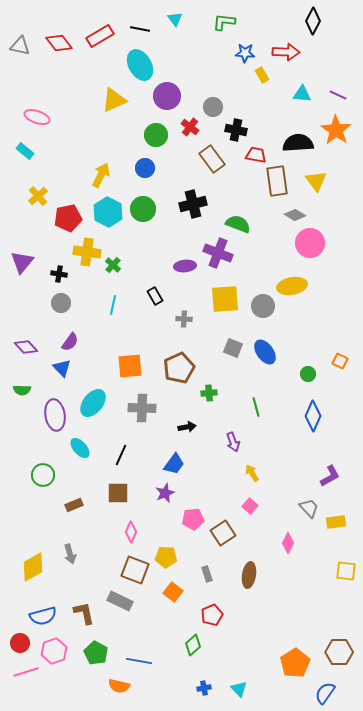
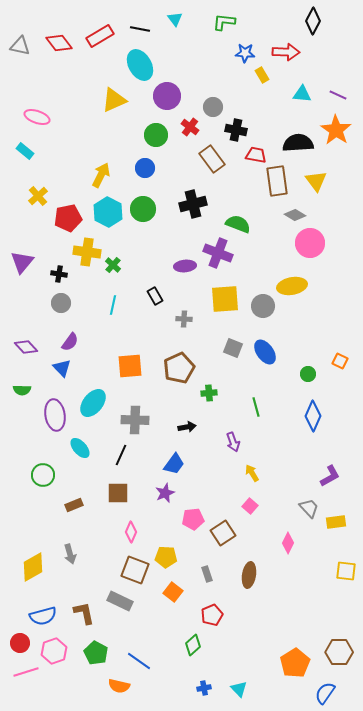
gray cross at (142, 408): moved 7 px left, 12 px down
blue line at (139, 661): rotated 25 degrees clockwise
